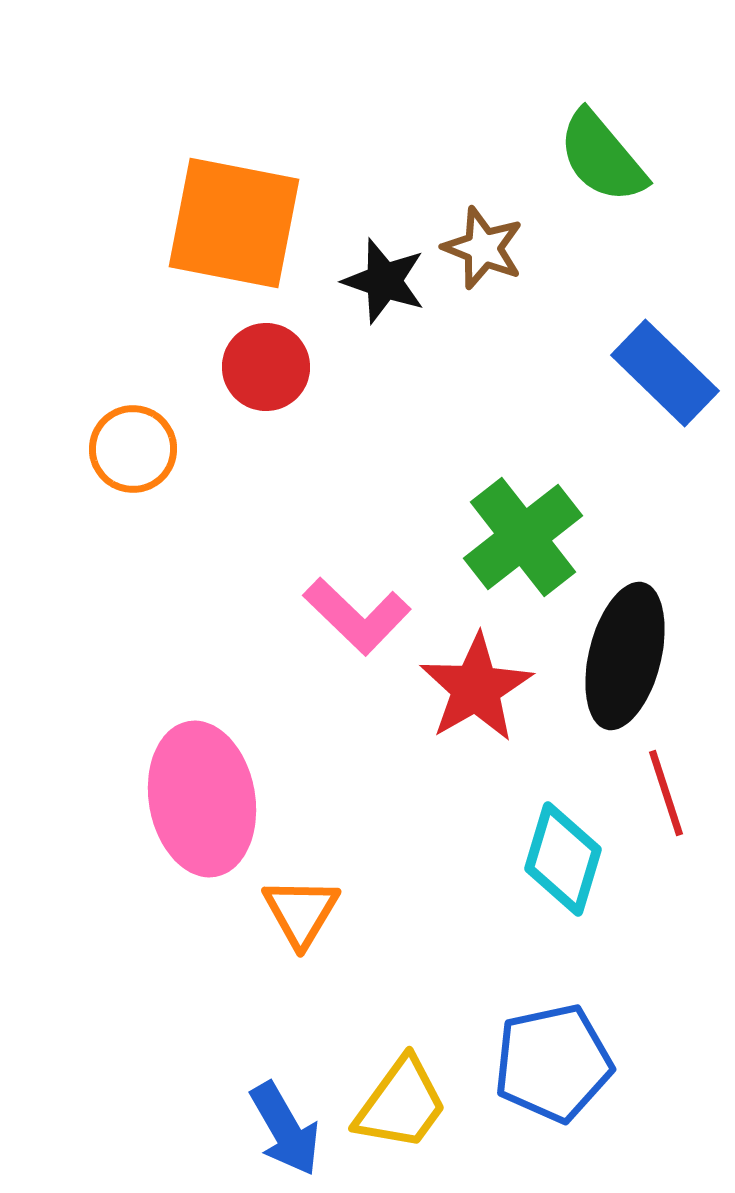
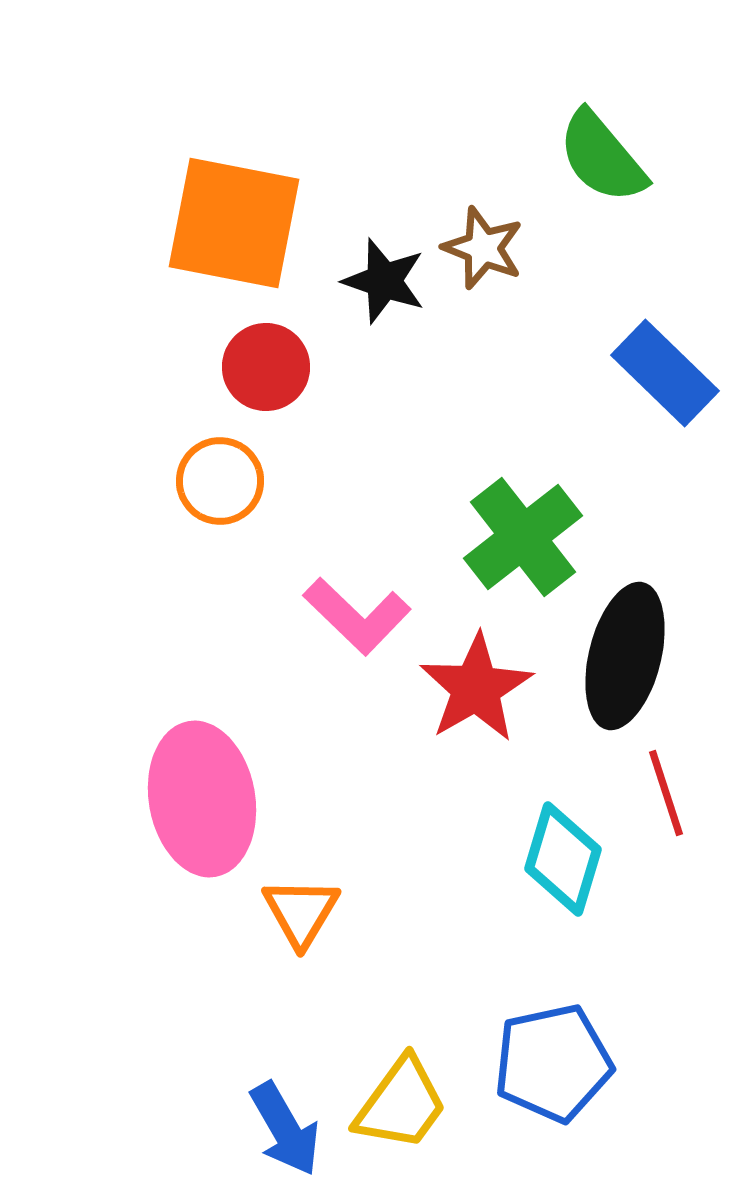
orange circle: moved 87 px right, 32 px down
